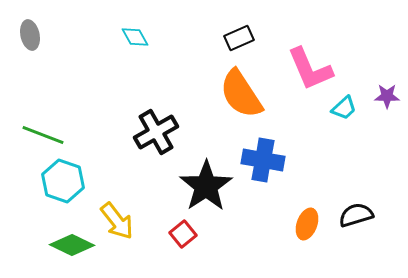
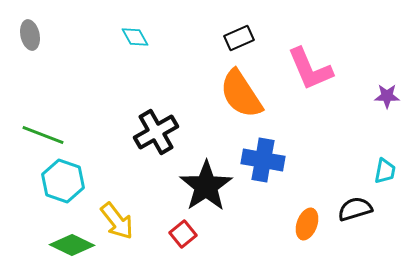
cyan trapezoid: moved 41 px right, 63 px down; rotated 36 degrees counterclockwise
black semicircle: moved 1 px left, 6 px up
